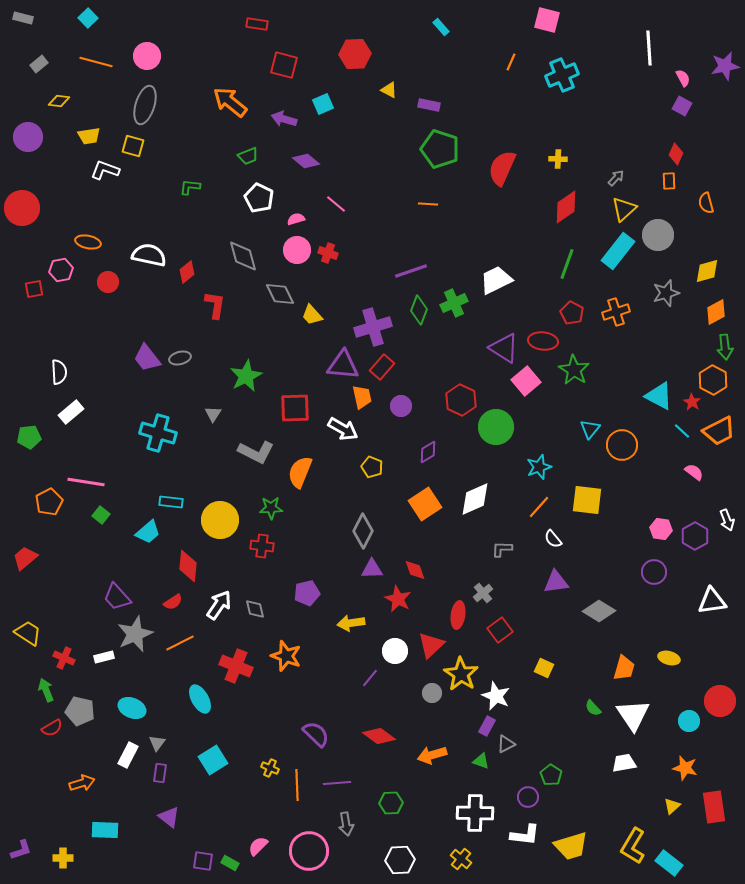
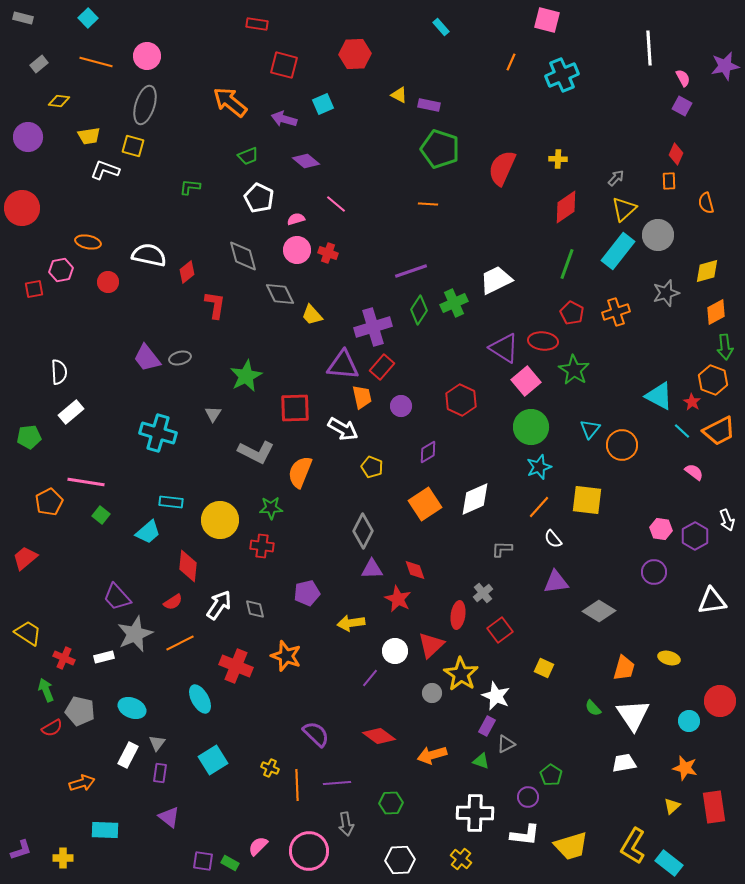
yellow triangle at (389, 90): moved 10 px right, 5 px down
green diamond at (419, 310): rotated 12 degrees clockwise
orange hexagon at (713, 380): rotated 8 degrees counterclockwise
green circle at (496, 427): moved 35 px right
